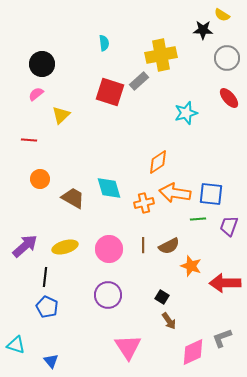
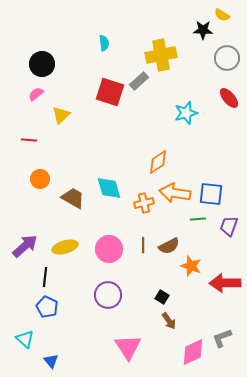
cyan triangle: moved 9 px right, 6 px up; rotated 24 degrees clockwise
